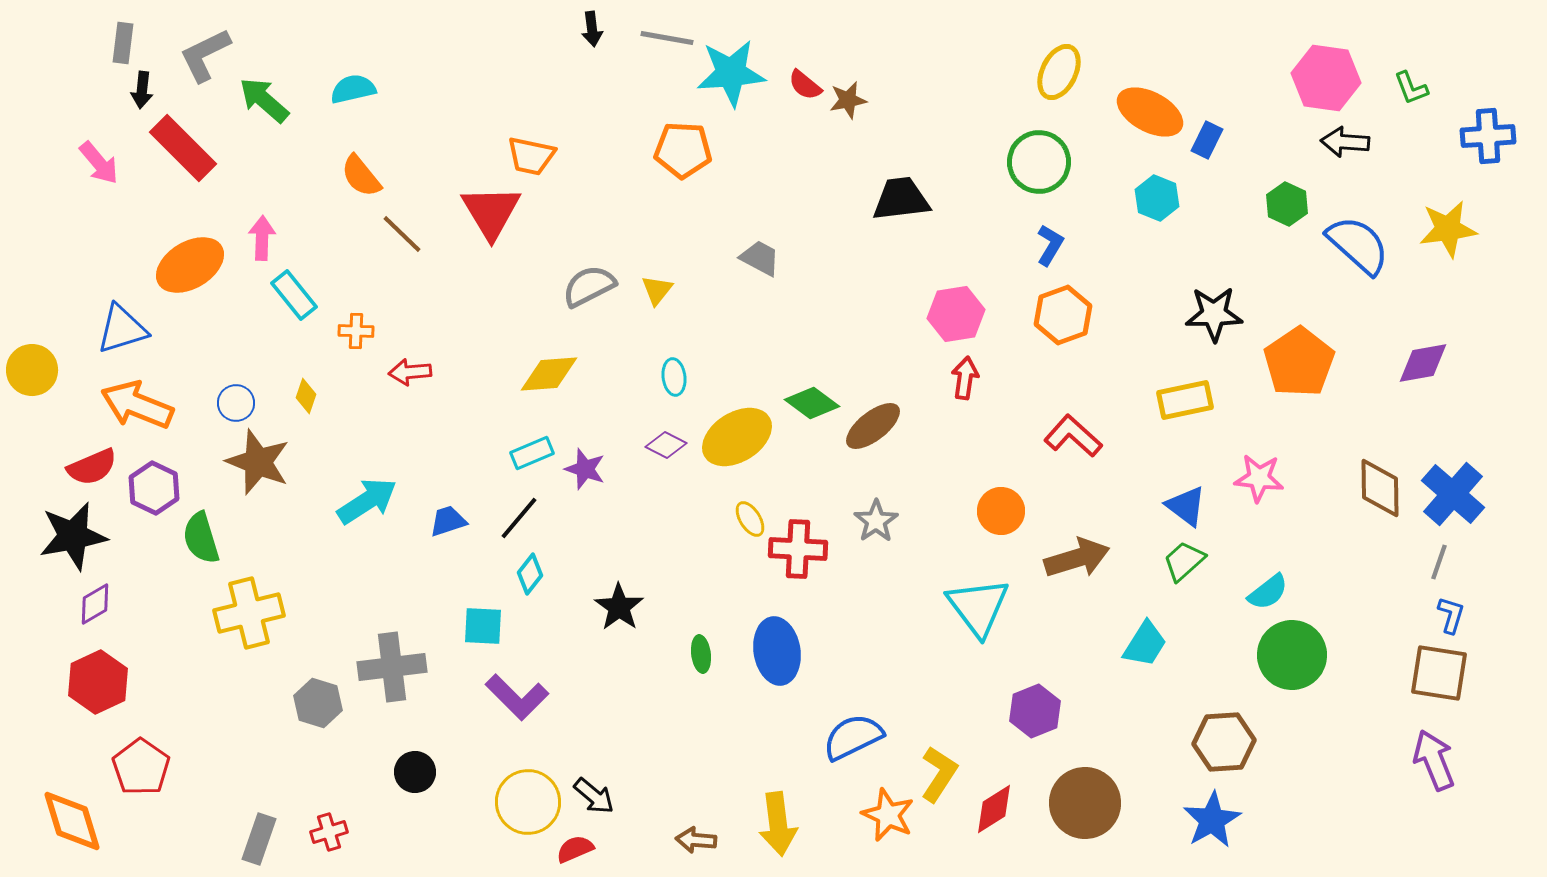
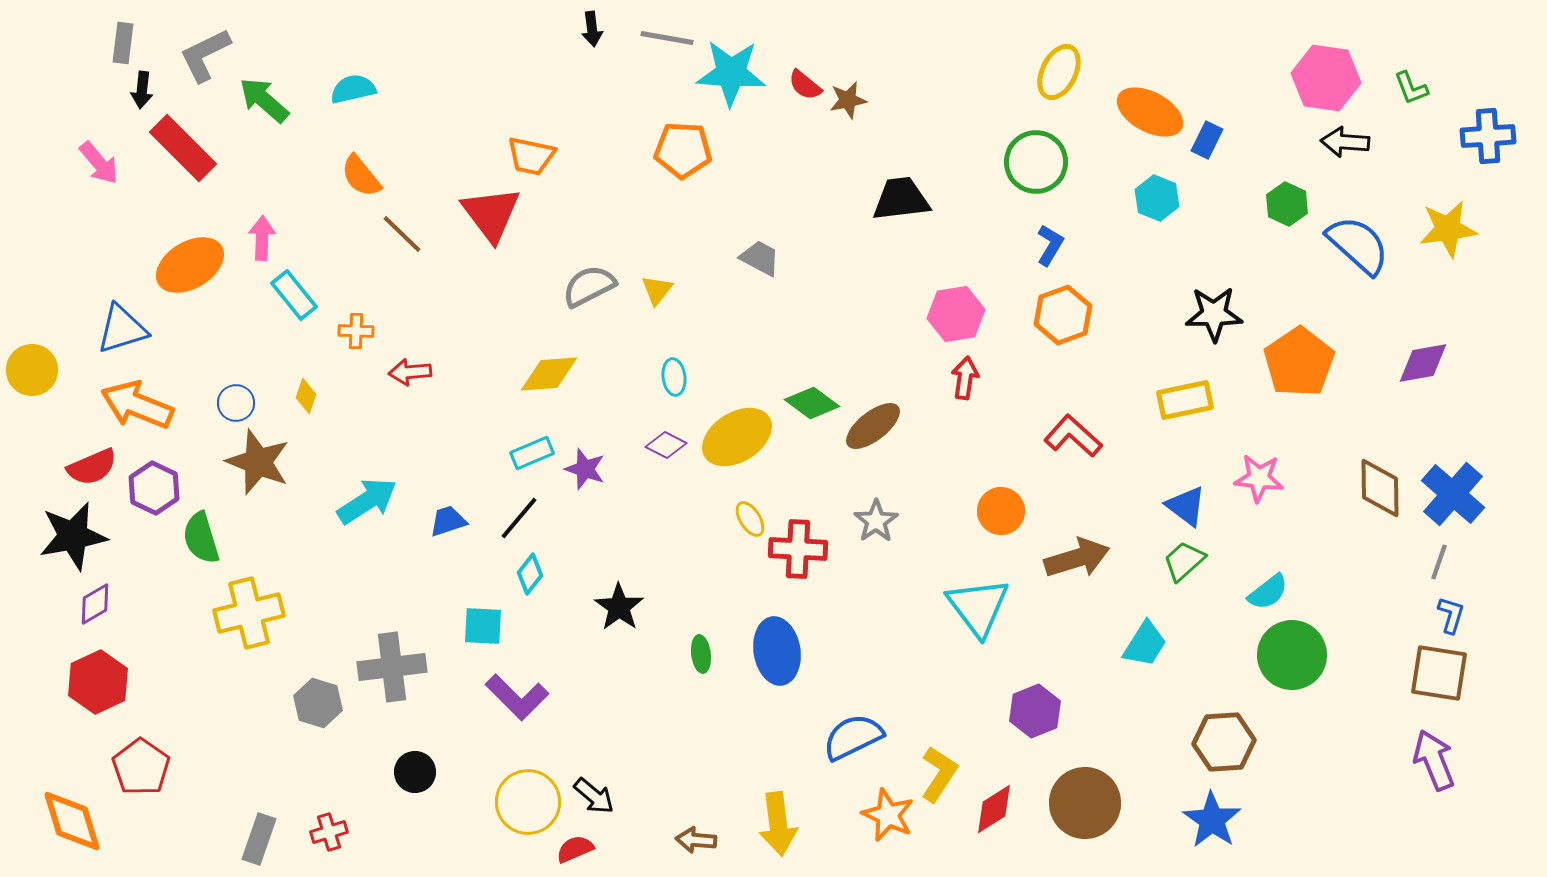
cyan star at (731, 73): rotated 8 degrees clockwise
green circle at (1039, 162): moved 3 px left
red triangle at (491, 212): moved 2 px down; rotated 6 degrees counterclockwise
blue star at (1212, 820): rotated 8 degrees counterclockwise
